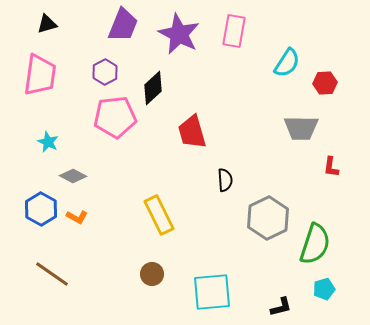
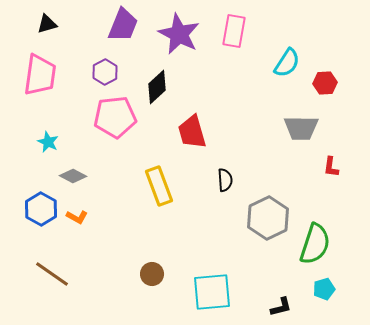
black diamond: moved 4 px right, 1 px up
yellow rectangle: moved 29 px up; rotated 6 degrees clockwise
